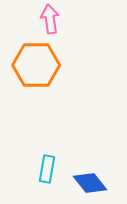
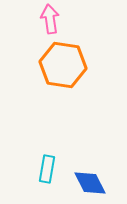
orange hexagon: moved 27 px right; rotated 9 degrees clockwise
blue diamond: rotated 12 degrees clockwise
